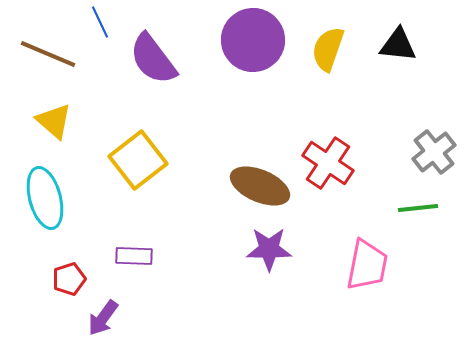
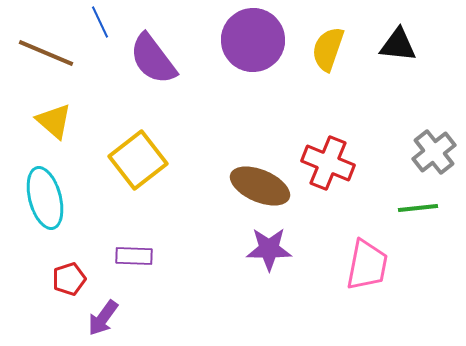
brown line: moved 2 px left, 1 px up
red cross: rotated 12 degrees counterclockwise
